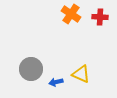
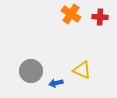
gray circle: moved 2 px down
yellow triangle: moved 1 px right, 4 px up
blue arrow: moved 1 px down
